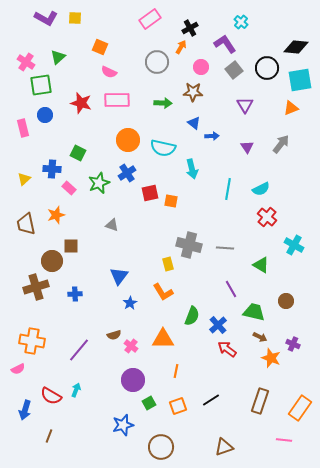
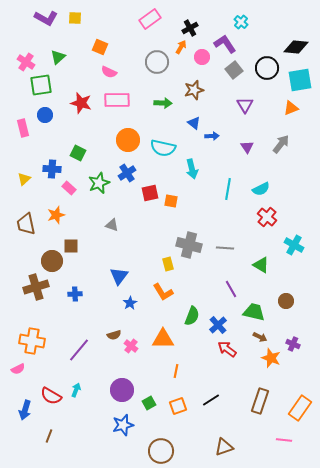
pink circle at (201, 67): moved 1 px right, 10 px up
brown star at (193, 92): moved 1 px right, 2 px up; rotated 18 degrees counterclockwise
purple circle at (133, 380): moved 11 px left, 10 px down
brown circle at (161, 447): moved 4 px down
